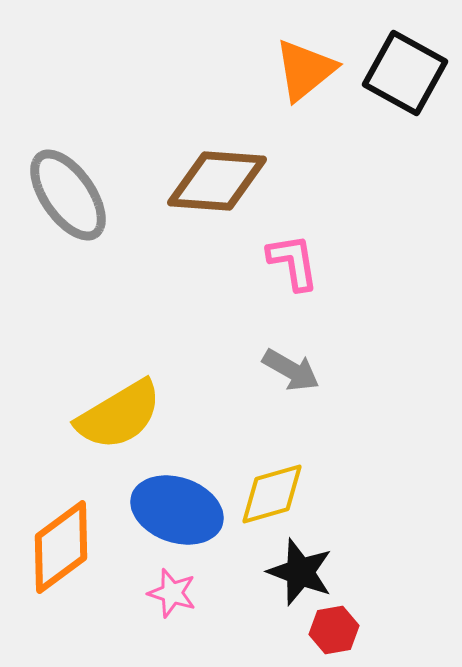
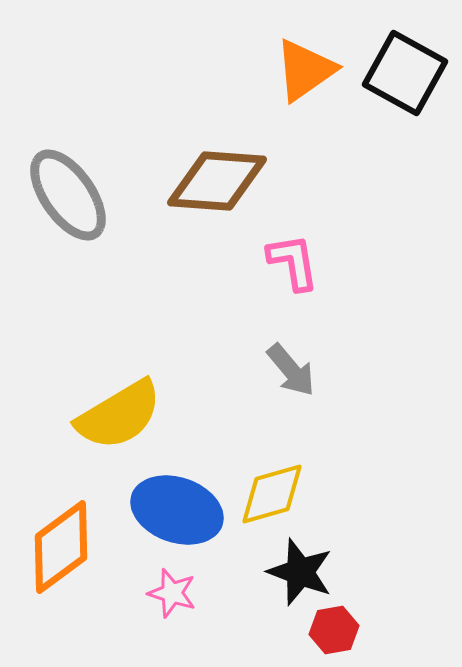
orange triangle: rotated 4 degrees clockwise
gray arrow: rotated 20 degrees clockwise
